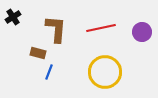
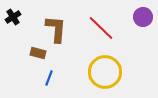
red line: rotated 56 degrees clockwise
purple circle: moved 1 px right, 15 px up
blue line: moved 6 px down
